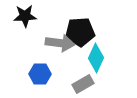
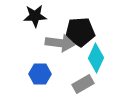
black star: moved 10 px right
